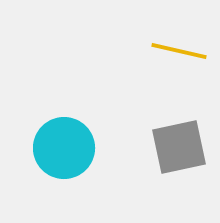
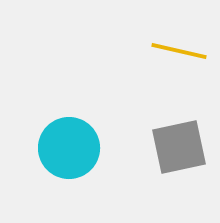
cyan circle: moved 5 px right
